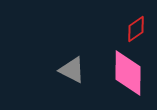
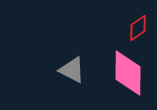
red diamond: moved 2 px right, 1 px up
